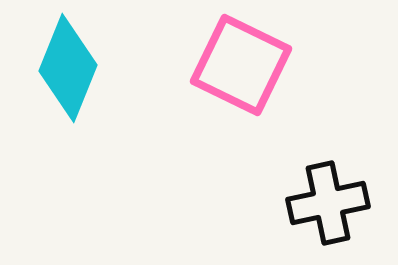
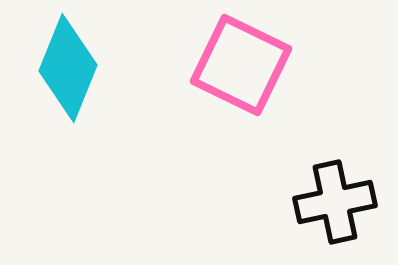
black cross: moved 7 px right, 1 px up
